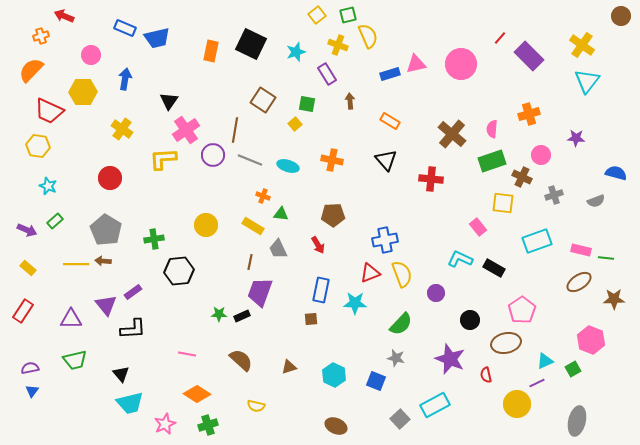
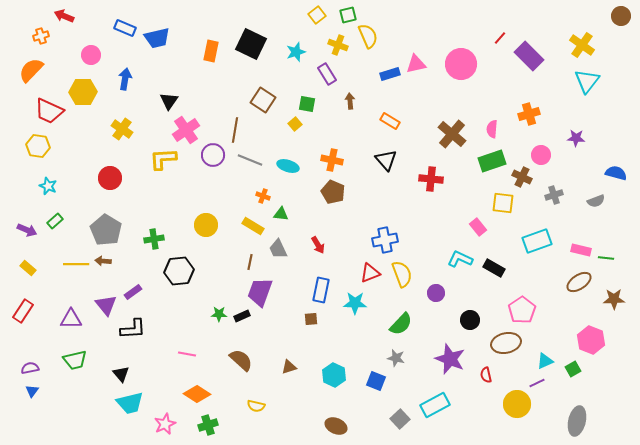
brown pentagon at (333, 215): moved 23 px up; rotated 25 degrees clockwise
